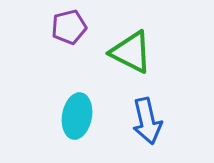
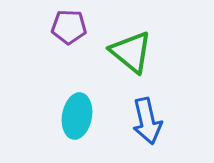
purple pentagon: rotated 16 degrees clockwise
green triangle: rotated 12 degrees clockwise
